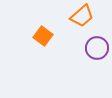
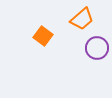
orange trapezoid: moved 3 px down
